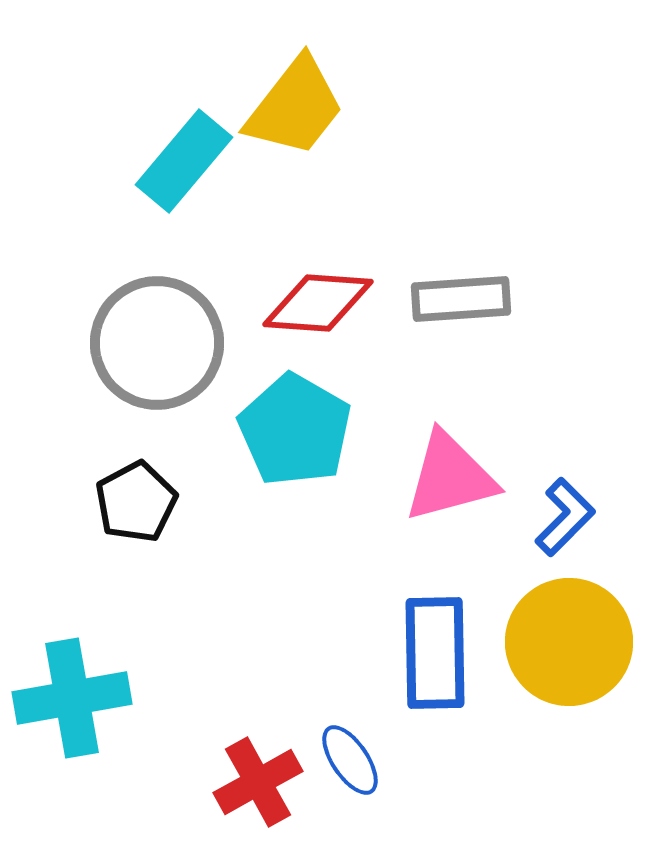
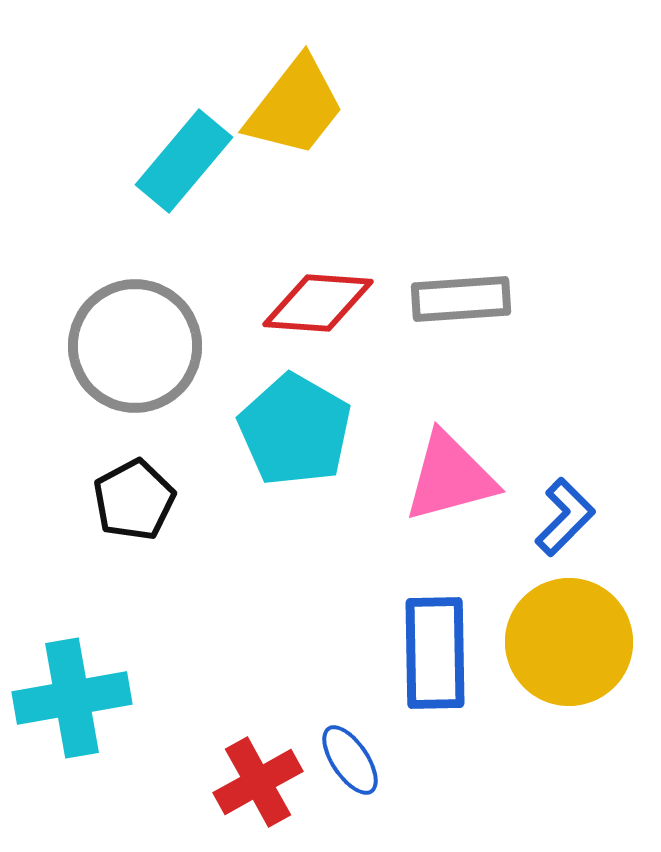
gray circle: moved 22 px left, 3 px down
black pentagon: moved 2 px left, 2 px up
